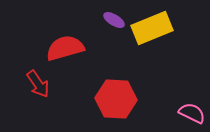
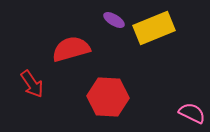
yellow rectangle: moved 2 px right
red semicircle: moved 6 px right, 1 px down
red arrow: moved 6 px left
red hexagon: moved 8 px left, 2 px up
